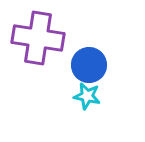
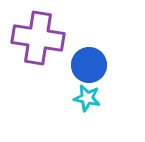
cyan star: moved 2 px down
